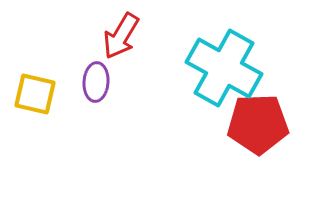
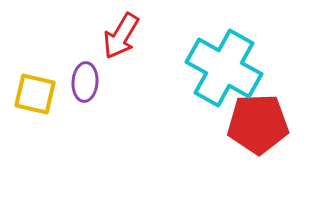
purple ellipse: moved 11 px left
